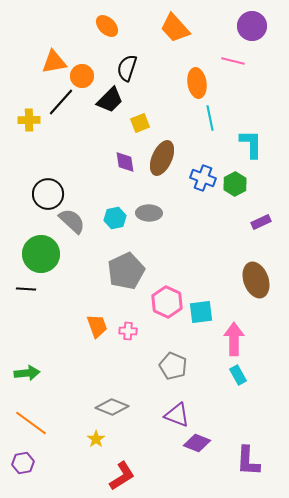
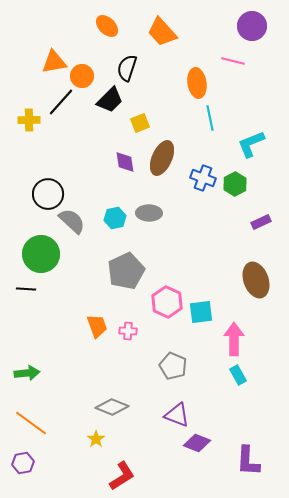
orange trapezoid at (175, 28): moved 13 px left, 4 px down
cyan L-shape at (251, 144): rotated 112 degrees counterclockwise
